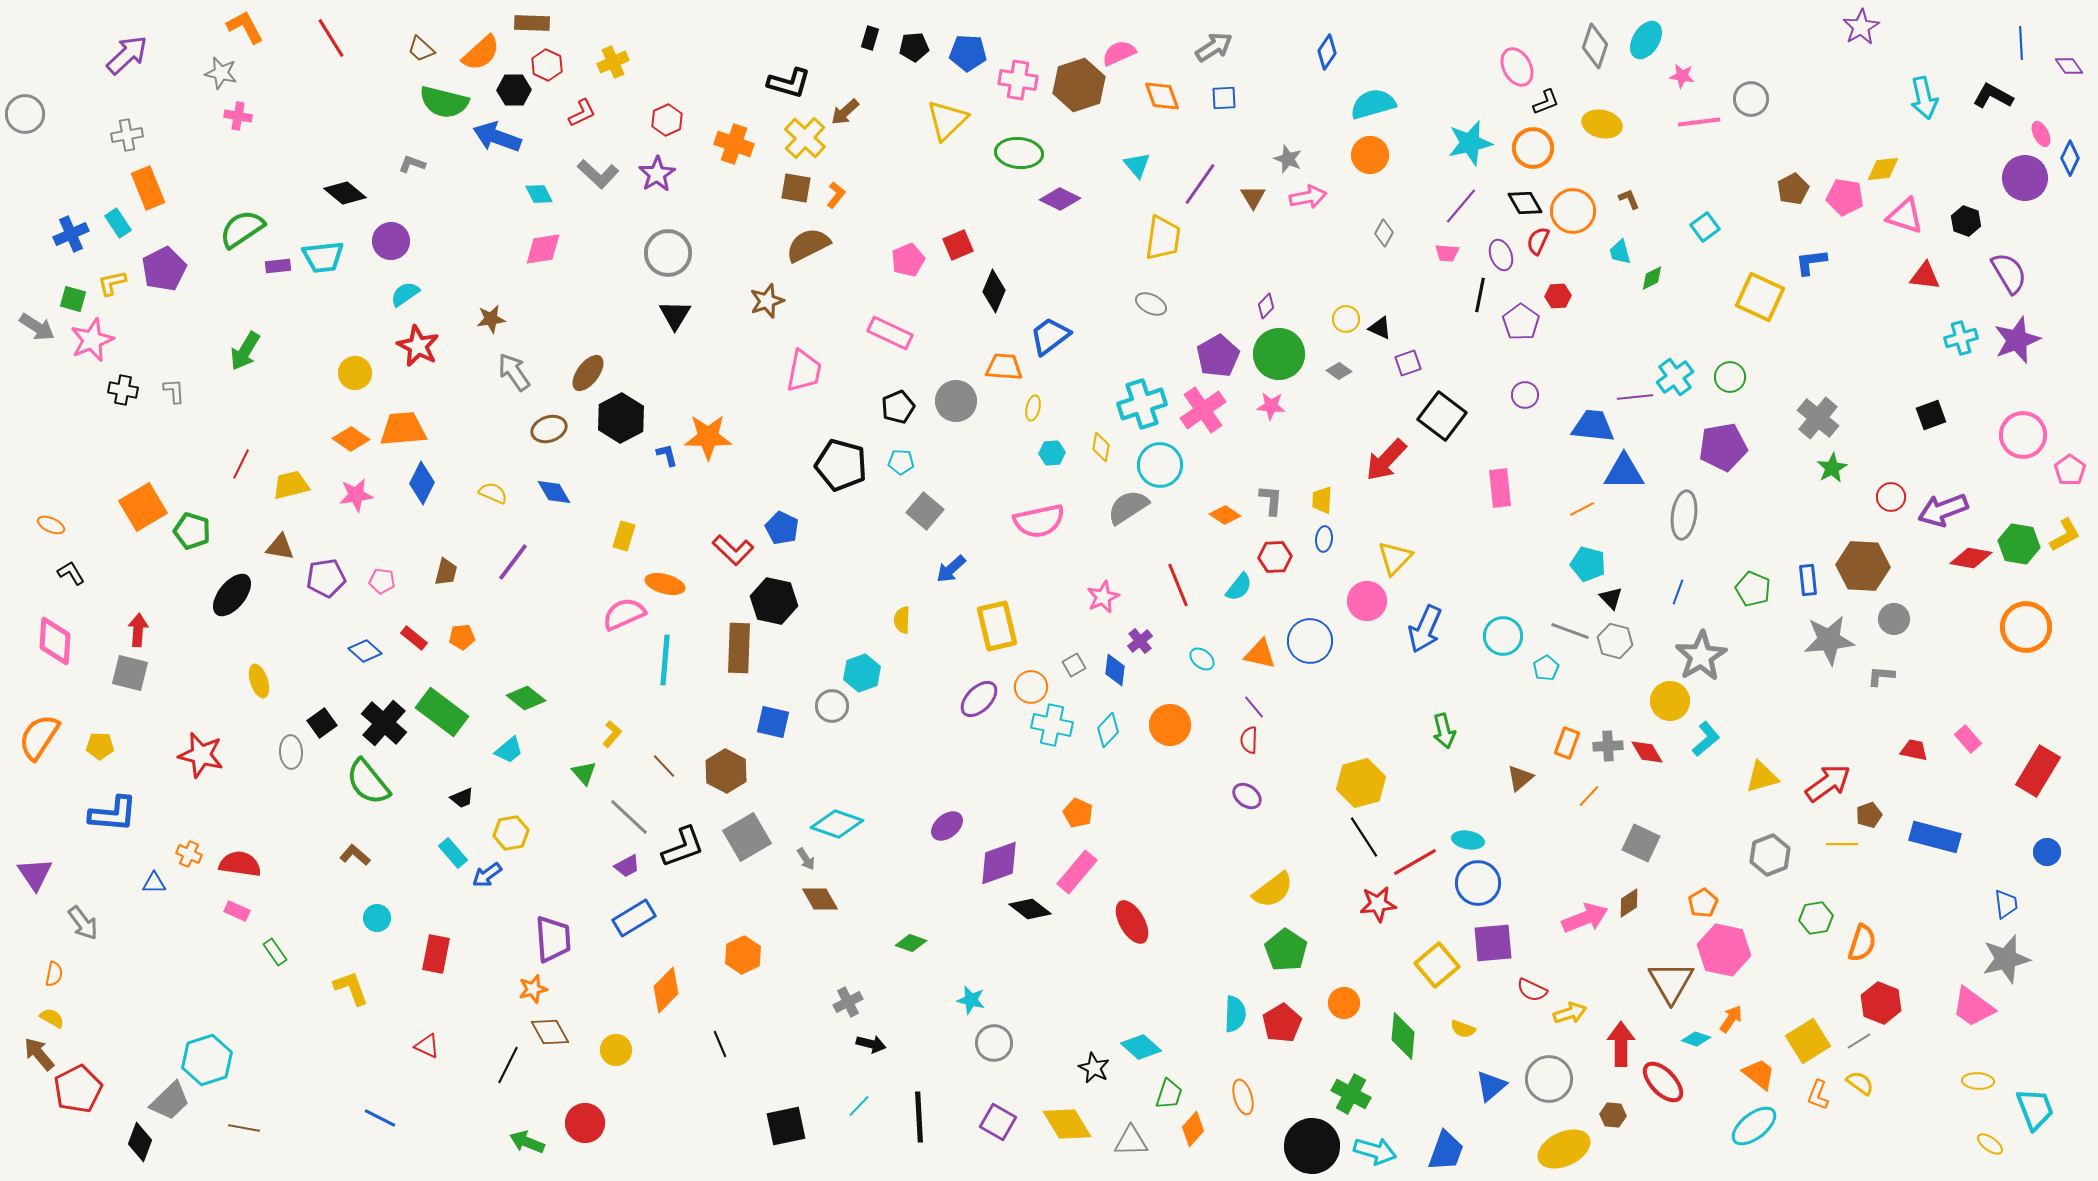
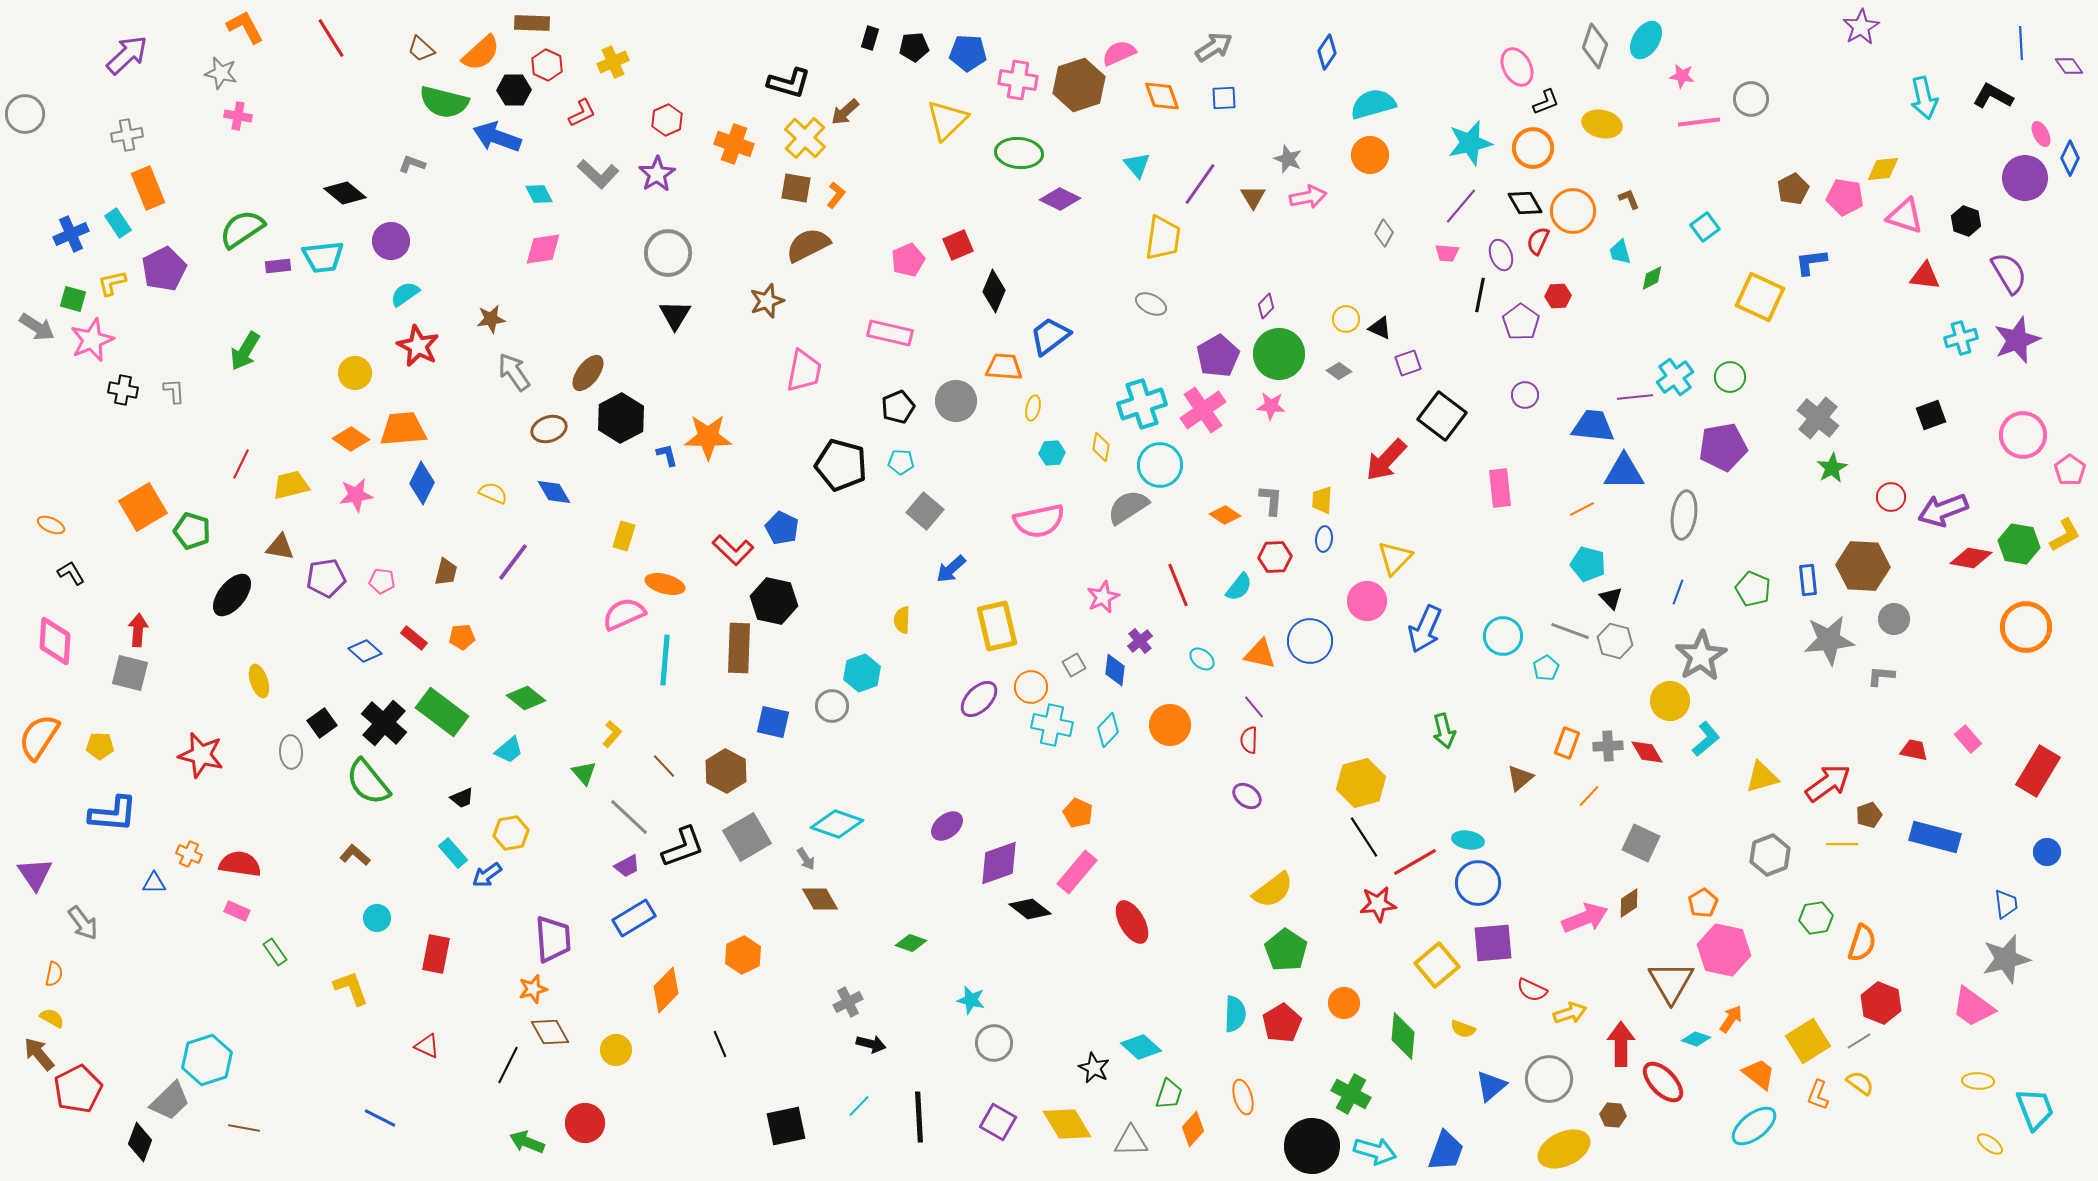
pink rectangle at (890, 333): rotated 12 degrees counterclockwise
